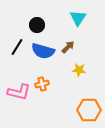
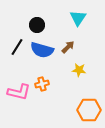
blue semicircle: moved 1 px left, 1 px up
